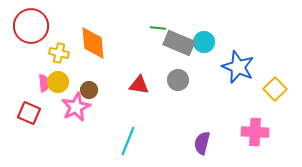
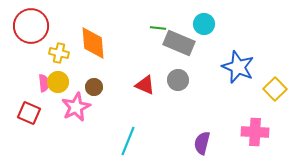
cyan circle: moved 18 px up
red triangle: moved 6 px right; rotated 15 degrees clockwise
brown circle: moved 5 px right, 3 px up
